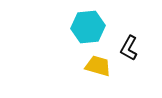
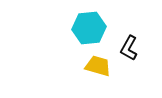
cyan hexagon: moved 1 px right, 1 px down
